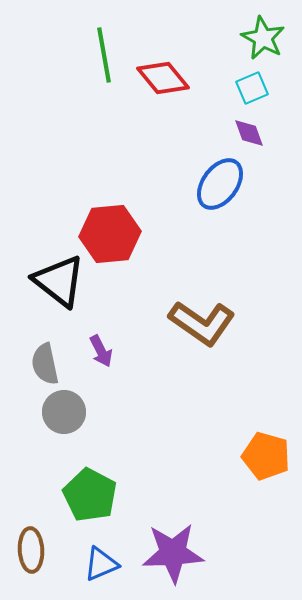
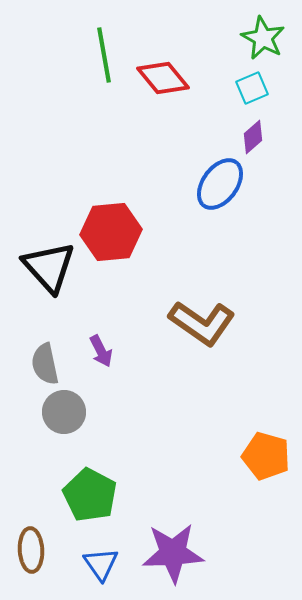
purple diamond: moved 4 px right, 4 px down; rotated 68 degrees clockwise
red hexagon: moved 1 px right, 2 px up
black triangle: moved 10 px left, 14 px up; rotated 10 degrees clockwise
blue triangle: rotated 42 degrees counterclockwise
